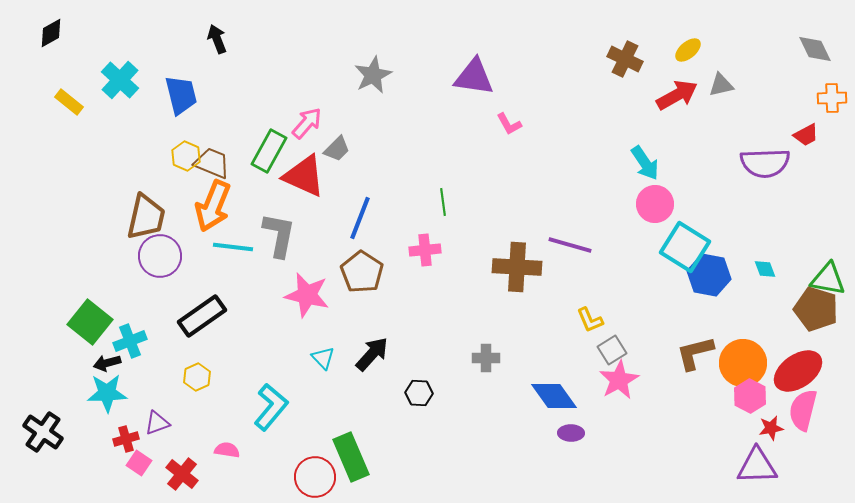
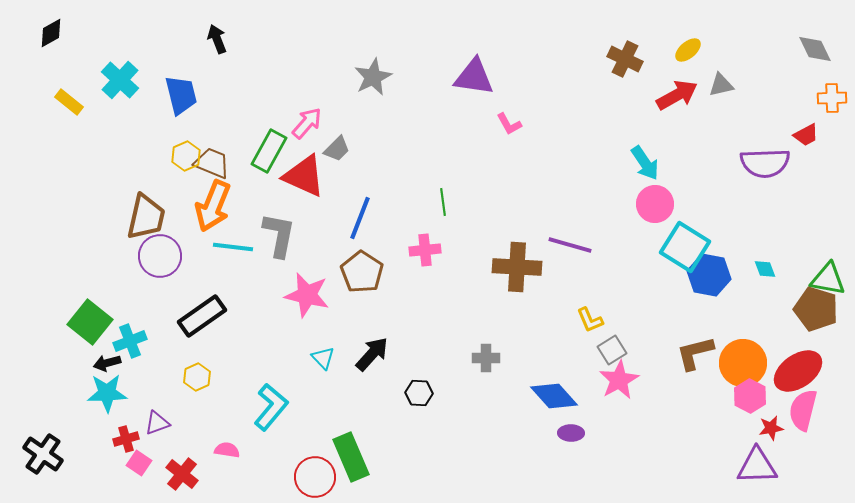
gray star at (373, 75): moved 2 px down
yellow hexagon at (186, 156): rotated 12 degrees clockwise
blue diamond at (554, 396): rotated 6 degrees counterclockwise
black cross at (43, 432): moved 22 px down
